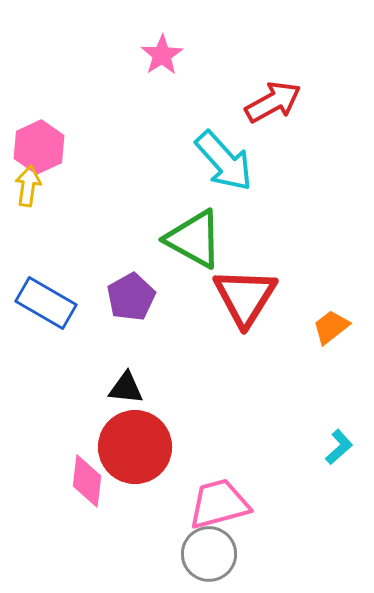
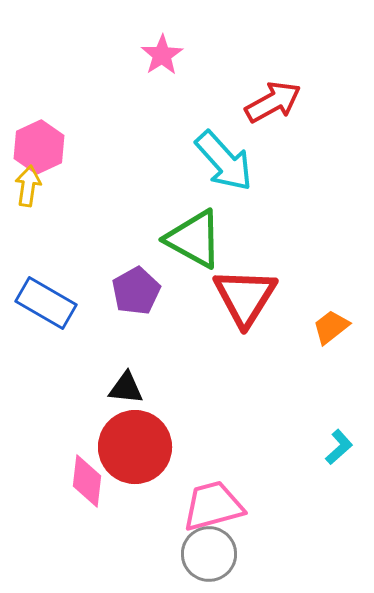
purple pentagon: moved 5 px right, 6 px up
pink trapezoid: moved 6 px left, 2 px down
